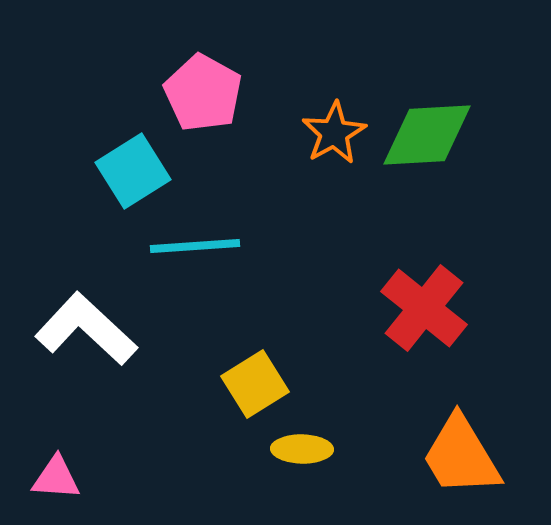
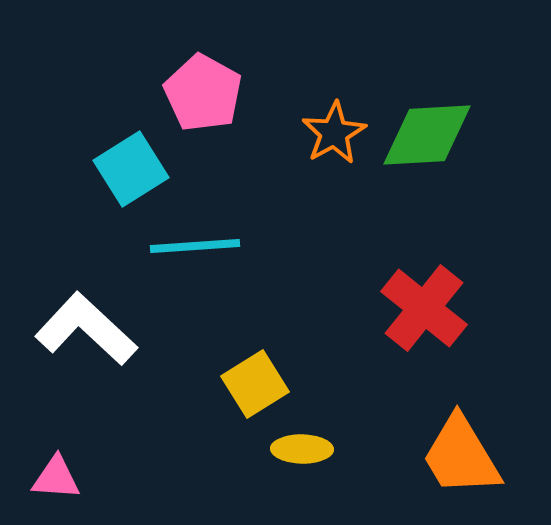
cyan square: moved 2 px left, 2 px up
